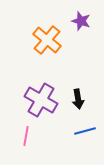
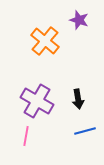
purple star: moved 2 px left, 1 px up
orange cross: moved 2 px left, 1 px down
purple cross: moved 4 px left, 1 px down
